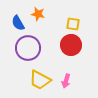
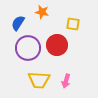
orange star: moved 4 px right, 2 px up
blue semicircle: rotated 63 degrees clockwise
red circle: moved 14 px left
yellow trapezoid: moved 1 px left; rotated 25 degrees counterclockwise
